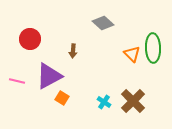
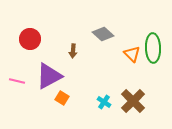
gray diamond: moved 11 px down
